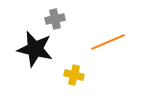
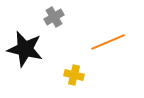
gray cross: moved 1 px left, 2 px up; rotated 18 degrees counterclockwise
black star: moved 10 px left
